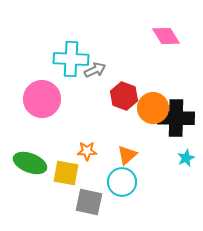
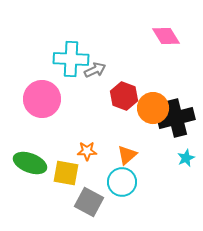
black cross: rotated 15 degrees counterclockwise
gray square: rotated 16 degrees clockwise
